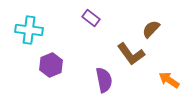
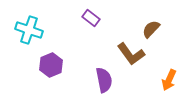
cyan cross: rotated 12 degrees clockwise
orange arrow: rotated 100 degrees counterclockwise
